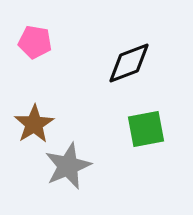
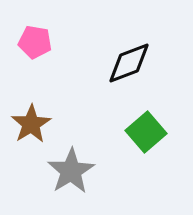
brown star: moved 3 px left
green square: moved 3 px down; rotated 30 degrees counterclockwise
gray star: moved 3 px right, 5 px down; rotated 9 degrees counterclockwise
